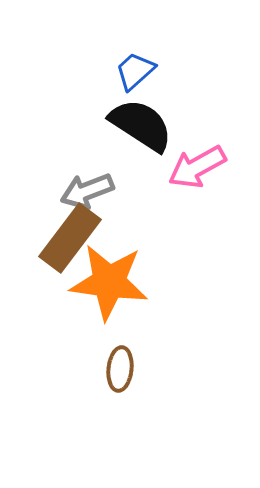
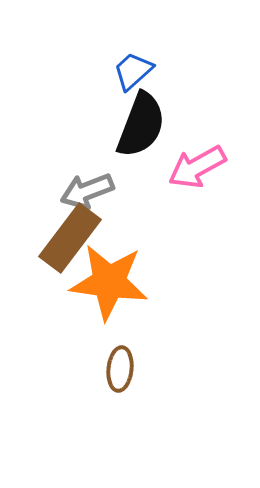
blue trapezoid: moved 2 px left
black semicircle: rotated 78 degrees clockwise
